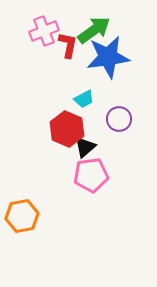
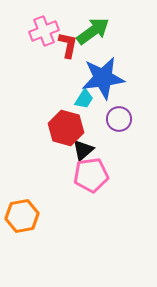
green arrow: moved 1 px left, 1 px down
blue star: moved 5 px left, 21 px down
cyan trapezoid: rotated 30 degrees counterclockwise
red hexagon: moved 1 px left, 1 px up; rotated 8 degrees counterclockwise
black triangle: moved 2 px left, 3 px down
